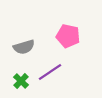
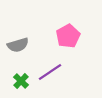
pink pentagon: rotated 30 degrees clockwise
gray semicircle: moved 6 px left, 2 px up
